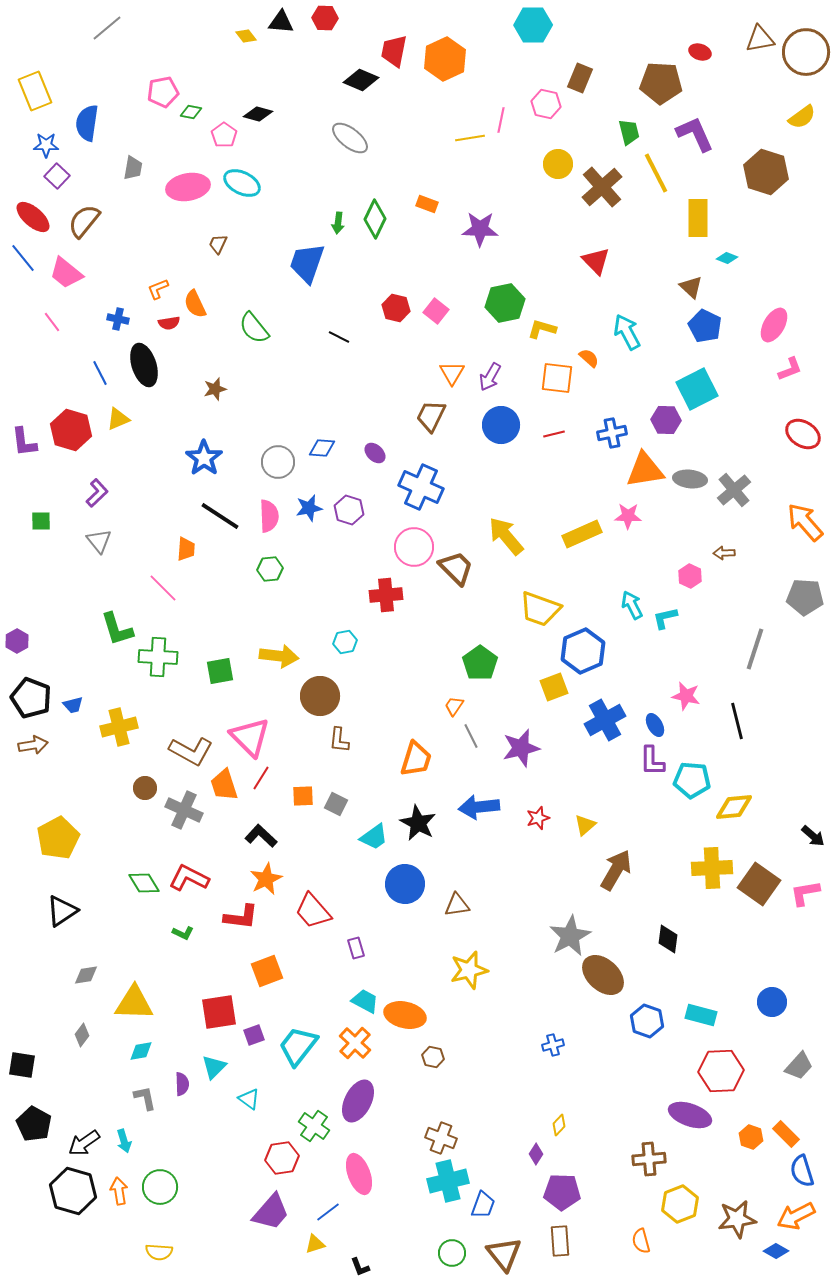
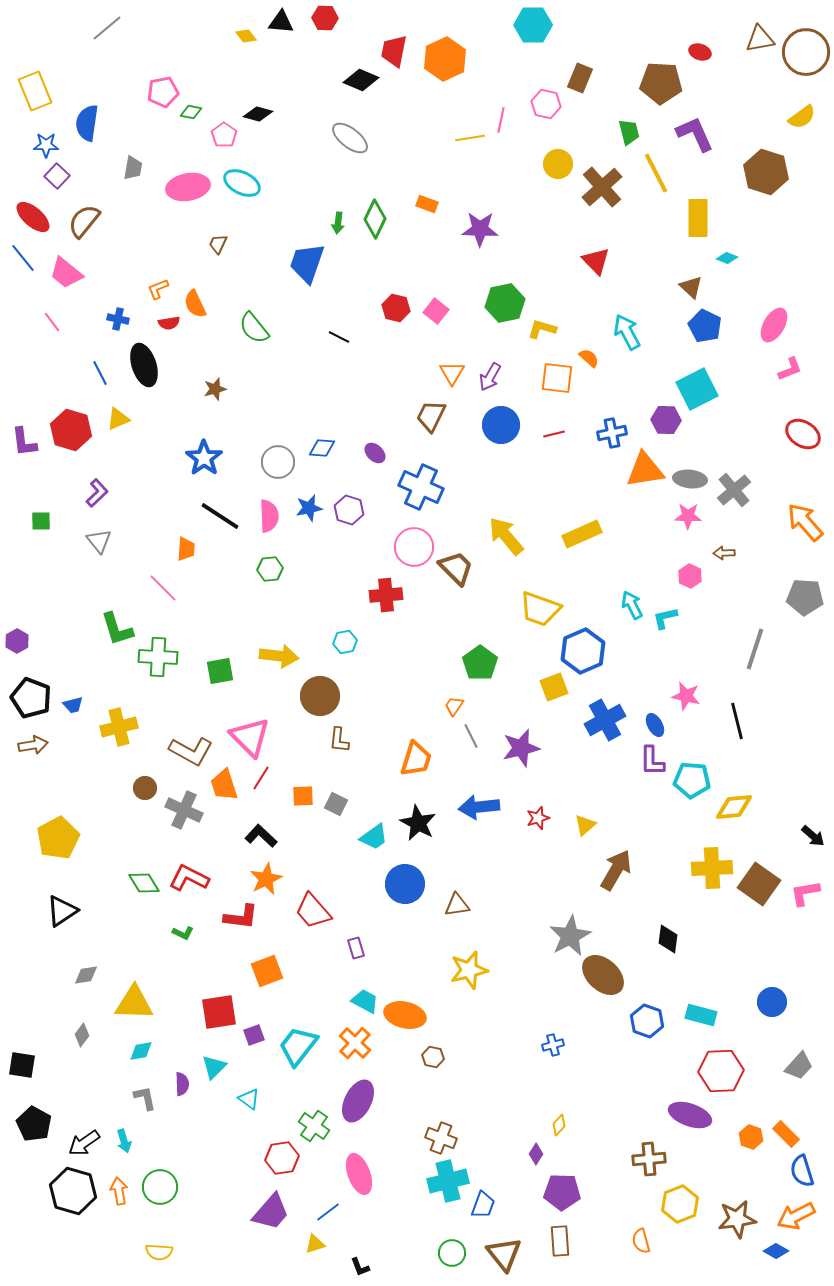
pink star at (628, 516): moved 60 px right
